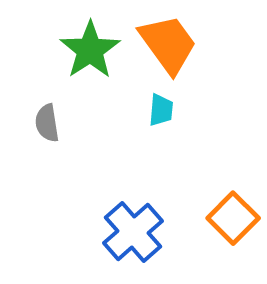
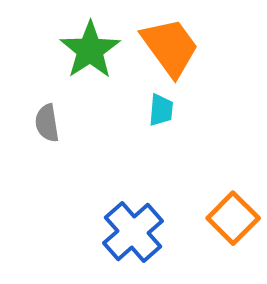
orange trapezoid: moved 2 px right, 3 px down
